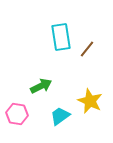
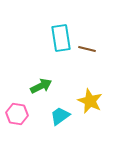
cyan rectangle: moved 1 px down
brown line: rotated 66 degrees clockwise
